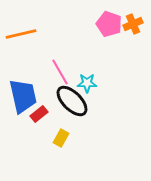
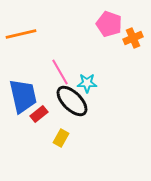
orange cross: moved 14 px down
